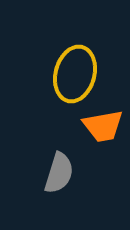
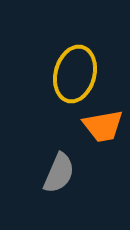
gray semicircle: rotated 6 degrees clockwise
